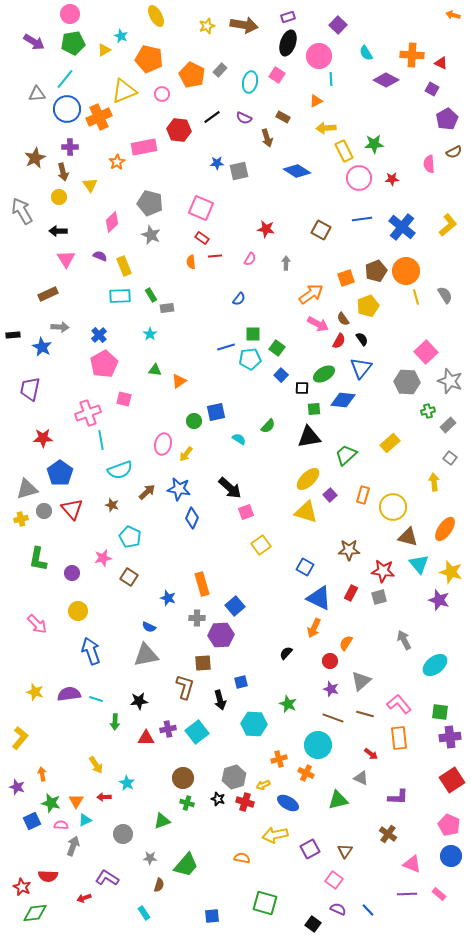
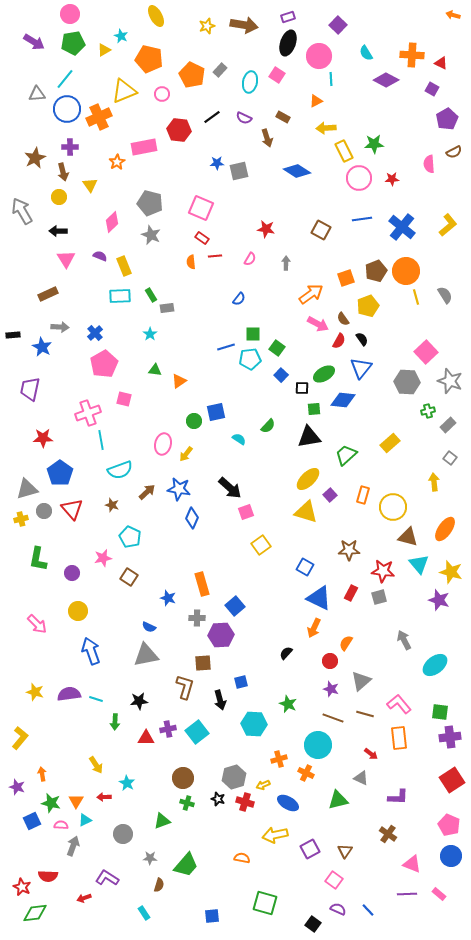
blue cross at (99, 335): moved 4 px left, 2 px up
